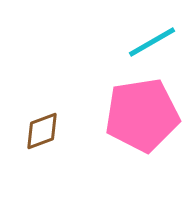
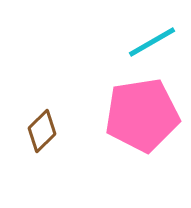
brown diamond: rotated 24 degrees counterclockwise
